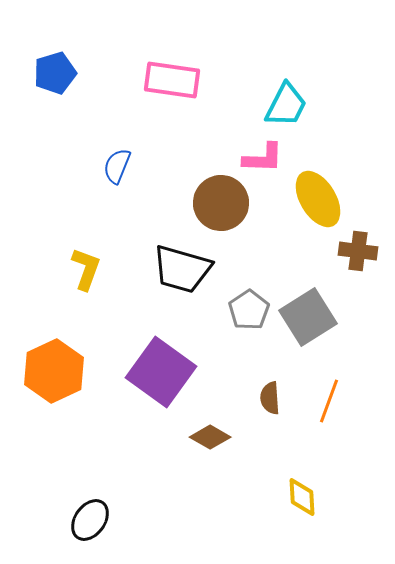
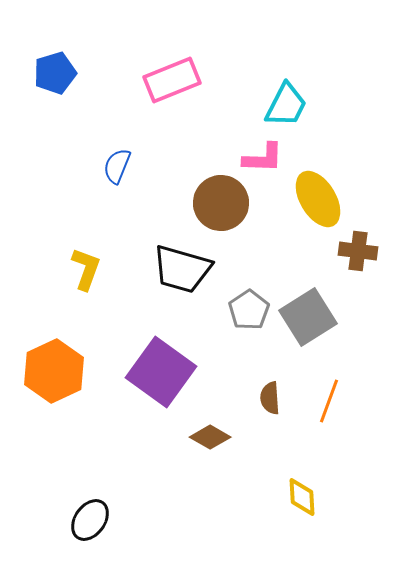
pink rectangle: rotated 30 degrees counterclockwise
